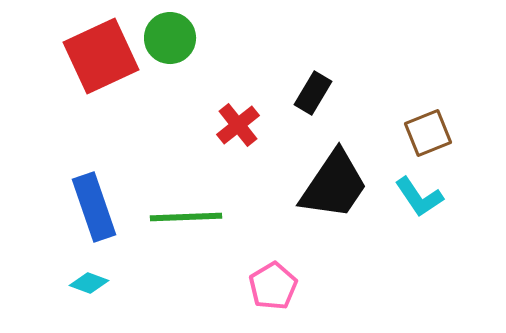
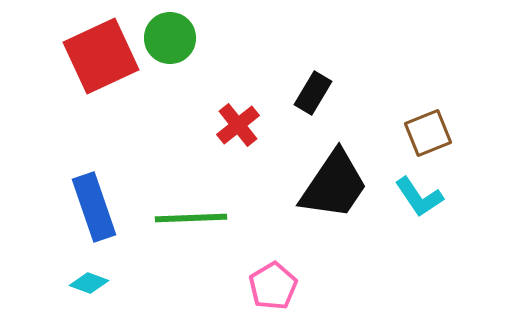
green line: moved 5 px right, 1 px down
